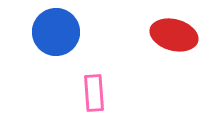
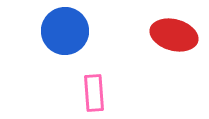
blue circle: moved 9 px right, 1 px up
